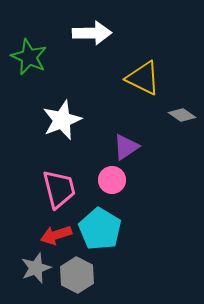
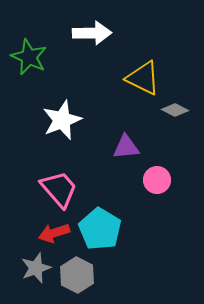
gray diamond: moved 7 px left, 5 px up; rotated 8 degrees counterclockwise
purple triangle: rotated 28 degrees clockwise
pink circle: moved 45 px right
pink trapezoid: rotated 27 degrees counterclockwise
red arrow: moved 2 px left, 2 px up
